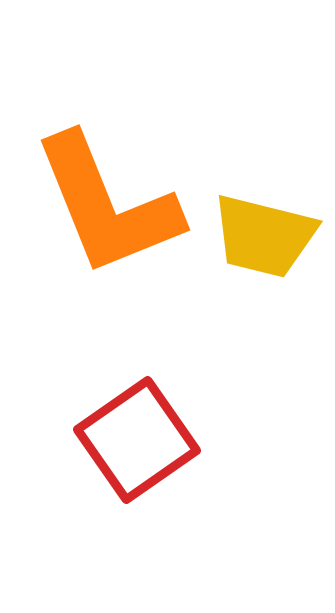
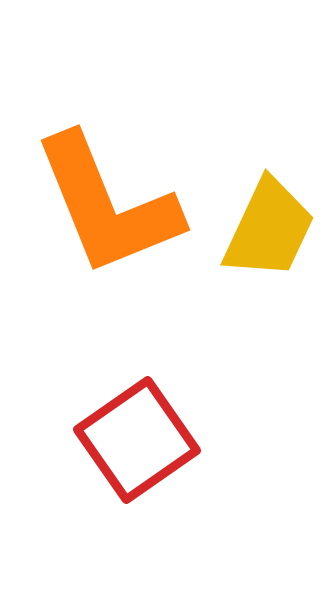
yellow trapezoid: moved 5 px right, 7 px up; rotated 79 degrees counterclockwise
